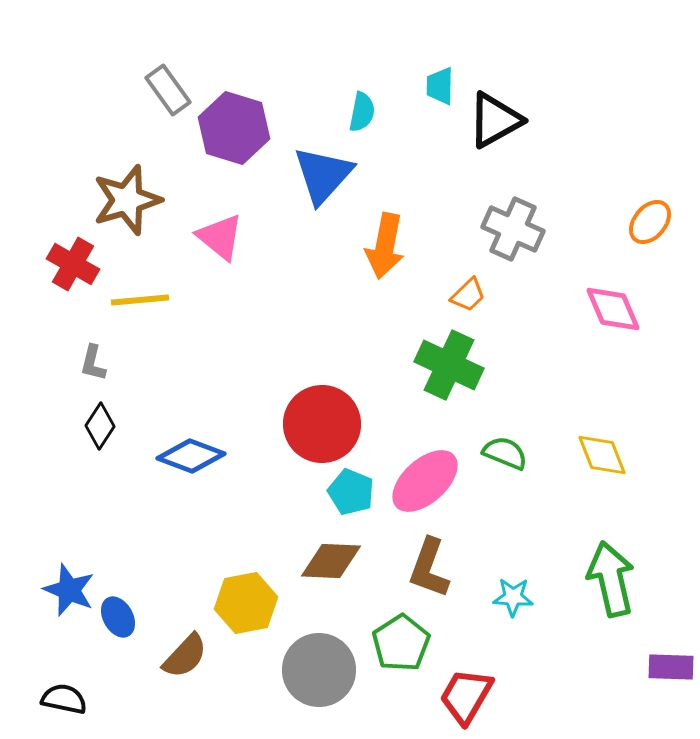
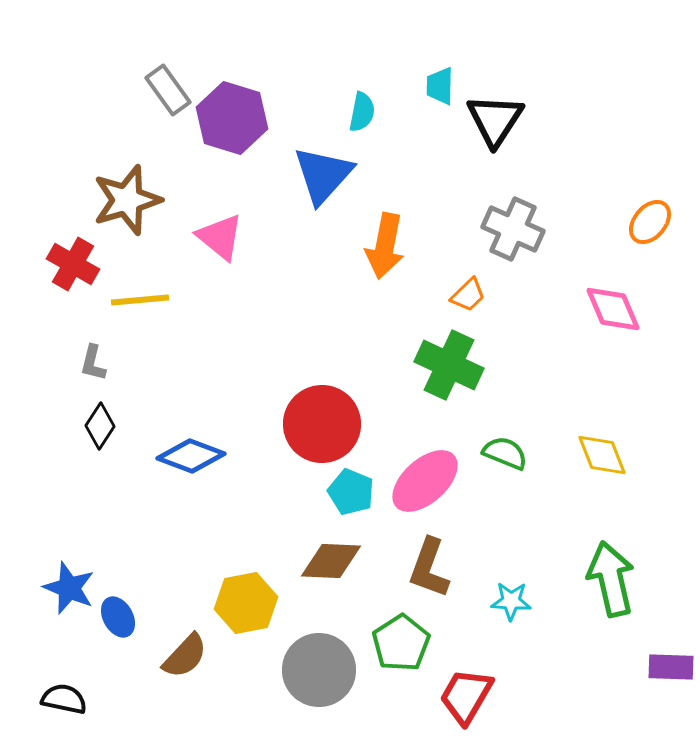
black triangle: rotated 28 degrees counterclockwise
purple hexagon: moved 2 px left, 10 px up
blue star: moved 2 px up
cyan star: moved 2 px left, 4 px down
